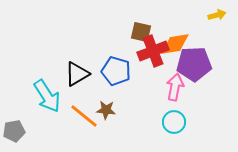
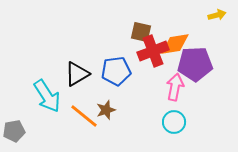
purple pentagon: moved 1 px right
blue pentagon: rotated 24 degrees counterclockwise
brown star: rotated 24 degrees counterclockwise
